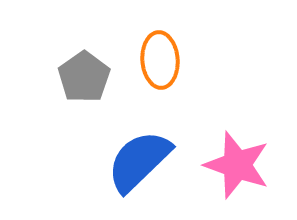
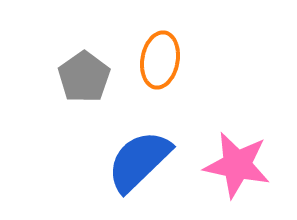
orange ellipse: rotated 14 degrees clockwise
pink star: rotated 8 degrees counterclockwise
